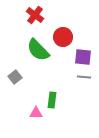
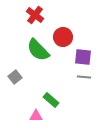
green rectangle: moved 1 px left; rotated 56 degrees counterclockwise
pink triangle: moved 3 px down
